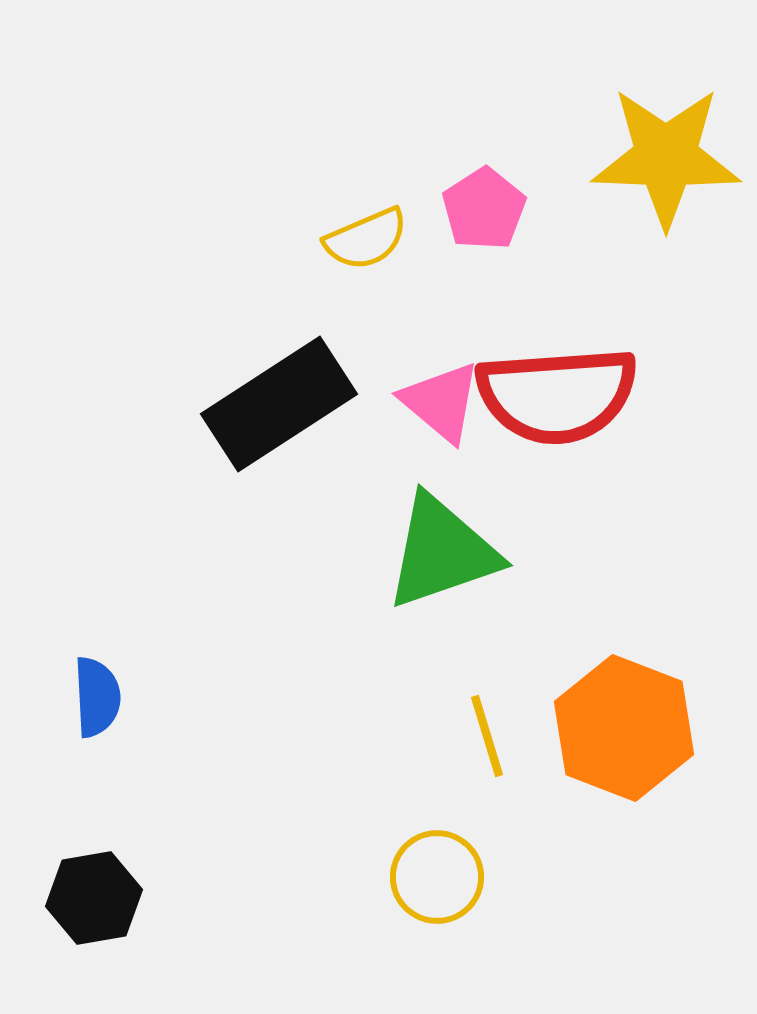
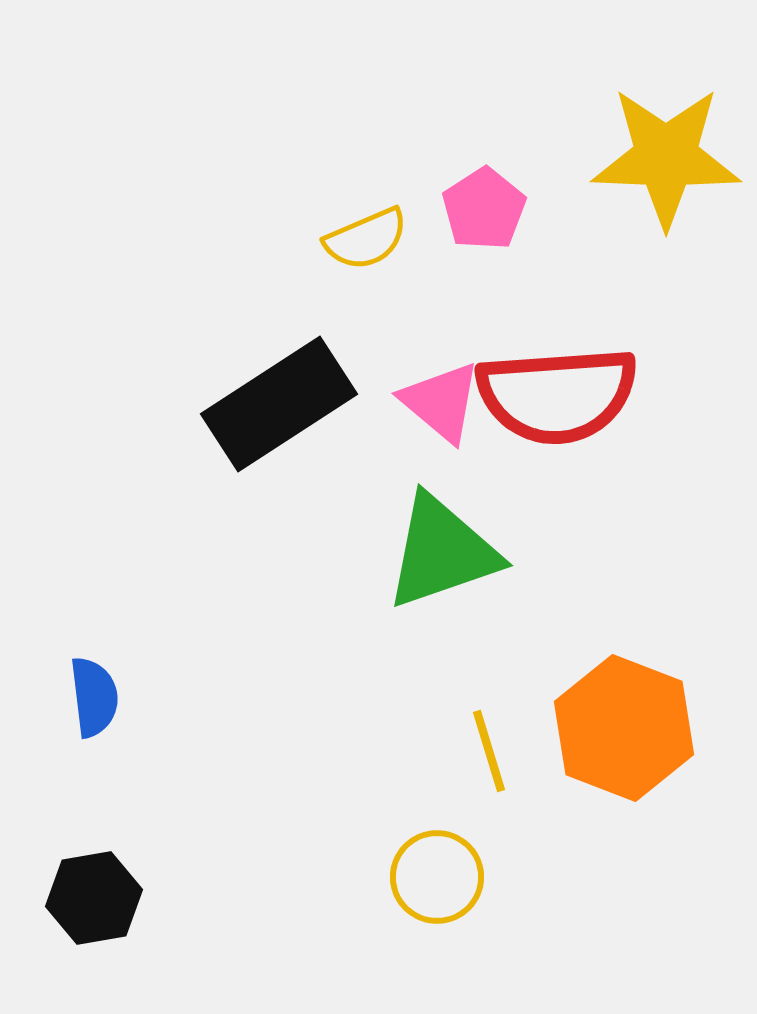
blue semicircle: moved 3 px left; rotated 4 degrees counterclockwise
yellow line: moved 2 px right, 15 px down
